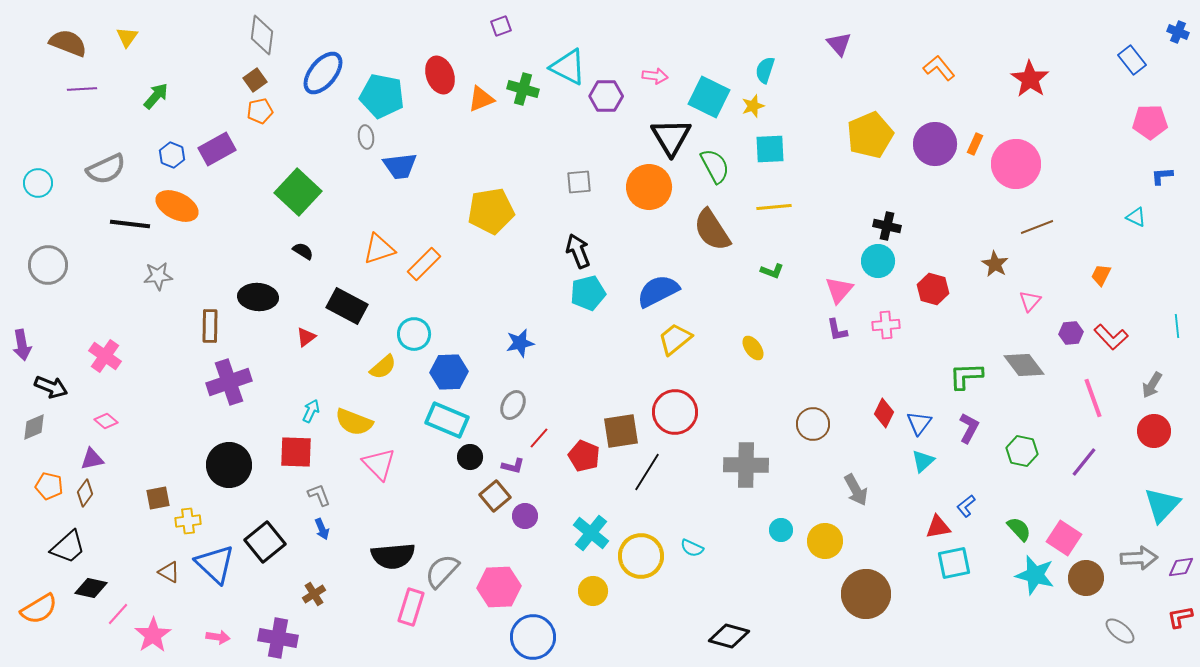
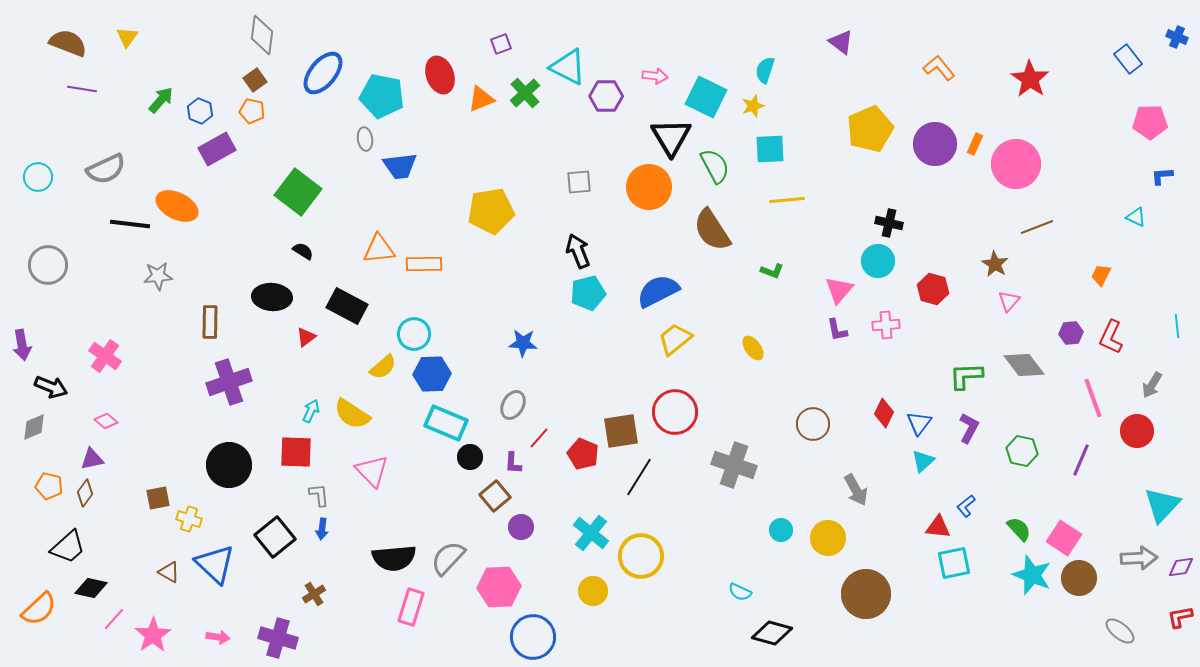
purple square at (501, 26): moved 18 px down
blue cross at (1178, 32): moved 1 px left, 5 px down
purple triangle at (839, 44): moved 2 px right, 2 px up; rotated 12 degrees counterclockwise
blue rectangle at (1132, 60): moved 4 px left, 1 px up
purple line at (82, 89): rotated 12 degrees clockwise
green cross at (523, 89): moved 2 px right, 4 px down; rotated 32 degrees clockwise
green arrow at (156, 96): moved 5 px right, 4 px down
cyan square at (709, 97): moved 3 px left
orange pentagon at (260, 111): moved 8 px left; rotated 25 degrees clockwise
yellow pentagon at (870, 135): moved 6 px up
gray ellipse at (366, 137): moved 1 px left, 2 px down
blue hexagon at (172, 155): moved 28 px right, 44 px up
cyan circle at (38, 183): moved 6 px up
green square at (298, 192): rotated 6 degrees counterclockwise
yellow line at (774, 207): moved 13 px right, 7 px up
black cross at (887, 226): moved 2 px right, 3 px up
orange triangle at (379, 249): rotated 12 degrees clockwise
orange rectangle at (424, 264): rotated 44 degrees clockwise
black ellipse at (258, 297): moved 14 px right
pink triangle at (1030, 301): moved 21 px left
brown rectangle at (210, 326): moved 4 px up
red L-shape at (1111, 337): rotated 68 degrees clockwise
blue star at (520, 343): moved 3 px right; rotated 16 degrees clockwise
blue hexagon at (449, 372): moved 17 px left, 2 px down
cyan rectangle at (447, 420): moved 1 px left, 3 px down
yellow semicircle at (354, 422): moved 2 px left, 8 px up; rotated 12 degrees clockwise
red circle at (1154, 431): moved 17 px left
red pentagon at (584, 456): moved 1 px left, 2 px up
purple line at (1084, 462): moved 3 px left, 2 px up; rotated 16 degrees counterclockwise
pink triangle at (379, 464): moved 7 px left, 7 px down
gray cross at (746, 465): moved 12 px left; rotated 18 degrees clockwise
purple L-shape at (513, 466): moved 3 px up; rotated 80 degrees clockwise
black line at (647, 472): moved 8 px left, 5 px down
gray L-shape at (319, 495): rotated 15 degrees clockwise
purple circle at (525, 516): moved 4 px left, 11 px down
yellow cross at (188, 521): moved 1 px right, 2 px up; rotated 25 degrees clockwise
red triangle at (938, 527): rotated 16 degrees clockwise
blue arrow at (322, 529): rotated 30 degrees clockwise
yellow circle at (825, 541): moved 3 px right, 3 px up
black square at (265, 542): moved 10 px right, 5 px up
cyan semicircle at (692, 548): moved 48 px right, 44 px down
black semicircle at (393, 556): moved 1 px right, 2 px down
gray semicircle at (442, 571): moved 6 px right, 13 px up
cyan star at (1035, 575): moved 3 px left; rotated 6 degrees clockwise
brown circle at (1086, 578): moved 7 px left
orange semicircle at (39, 609): rotated 12 degrees counterclockwise
pink line at (118, 614): moved 4 px left, 5 px down
black diamond at (729, 636): moved 43 px right, 3 px up
purple cross at (278, 638): rotated 6 degrees clockwise
